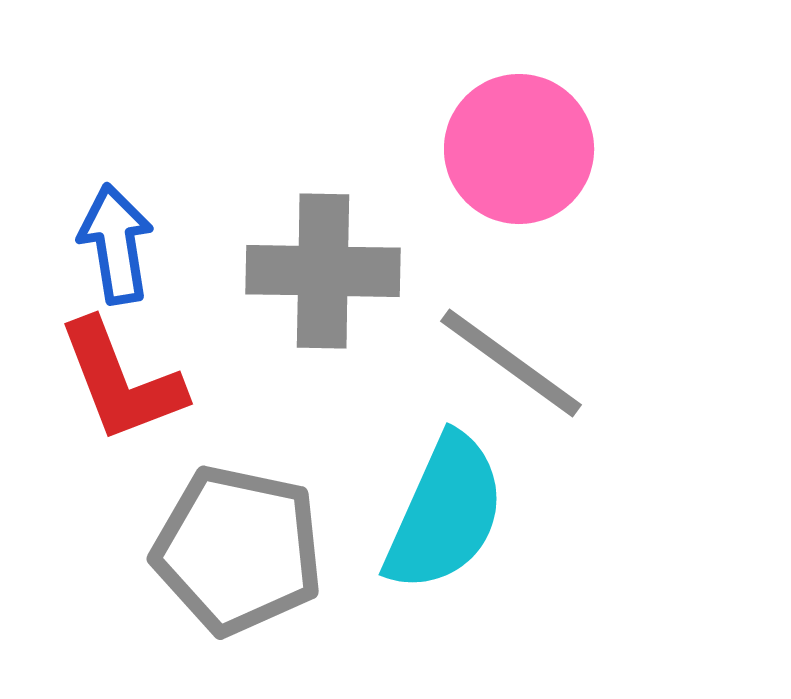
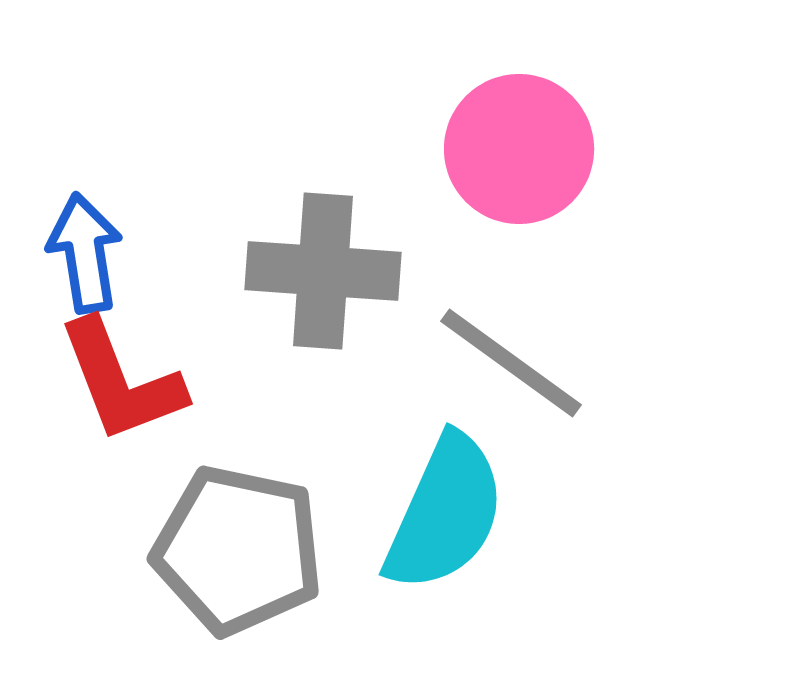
blue arrow: moved 31 px left, 9 px down
gray cross: rotated 3 degrees clockwise
